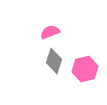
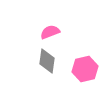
gray diamond: moved 7 px left; rotated 10 degrees counterclockwise
